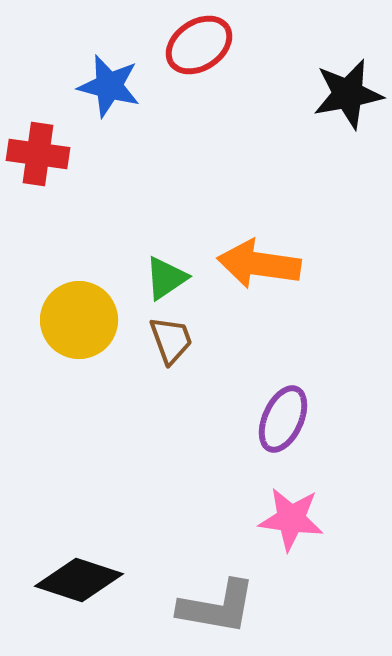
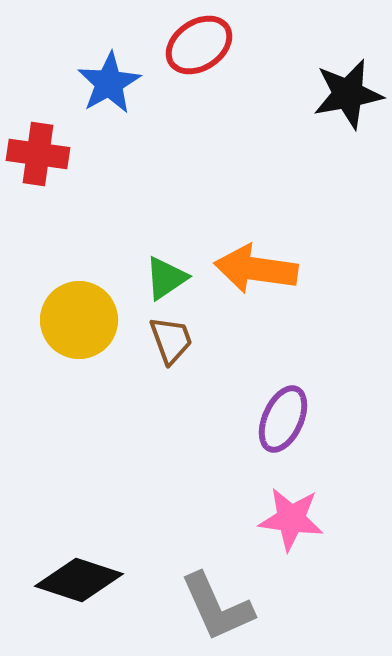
blue star: moved 3 px up; rotated 28 degrees clockwise
orange arrow: moved 3 px left, 5 px down
gray L-shape: rotated 56 degrees clockwise
